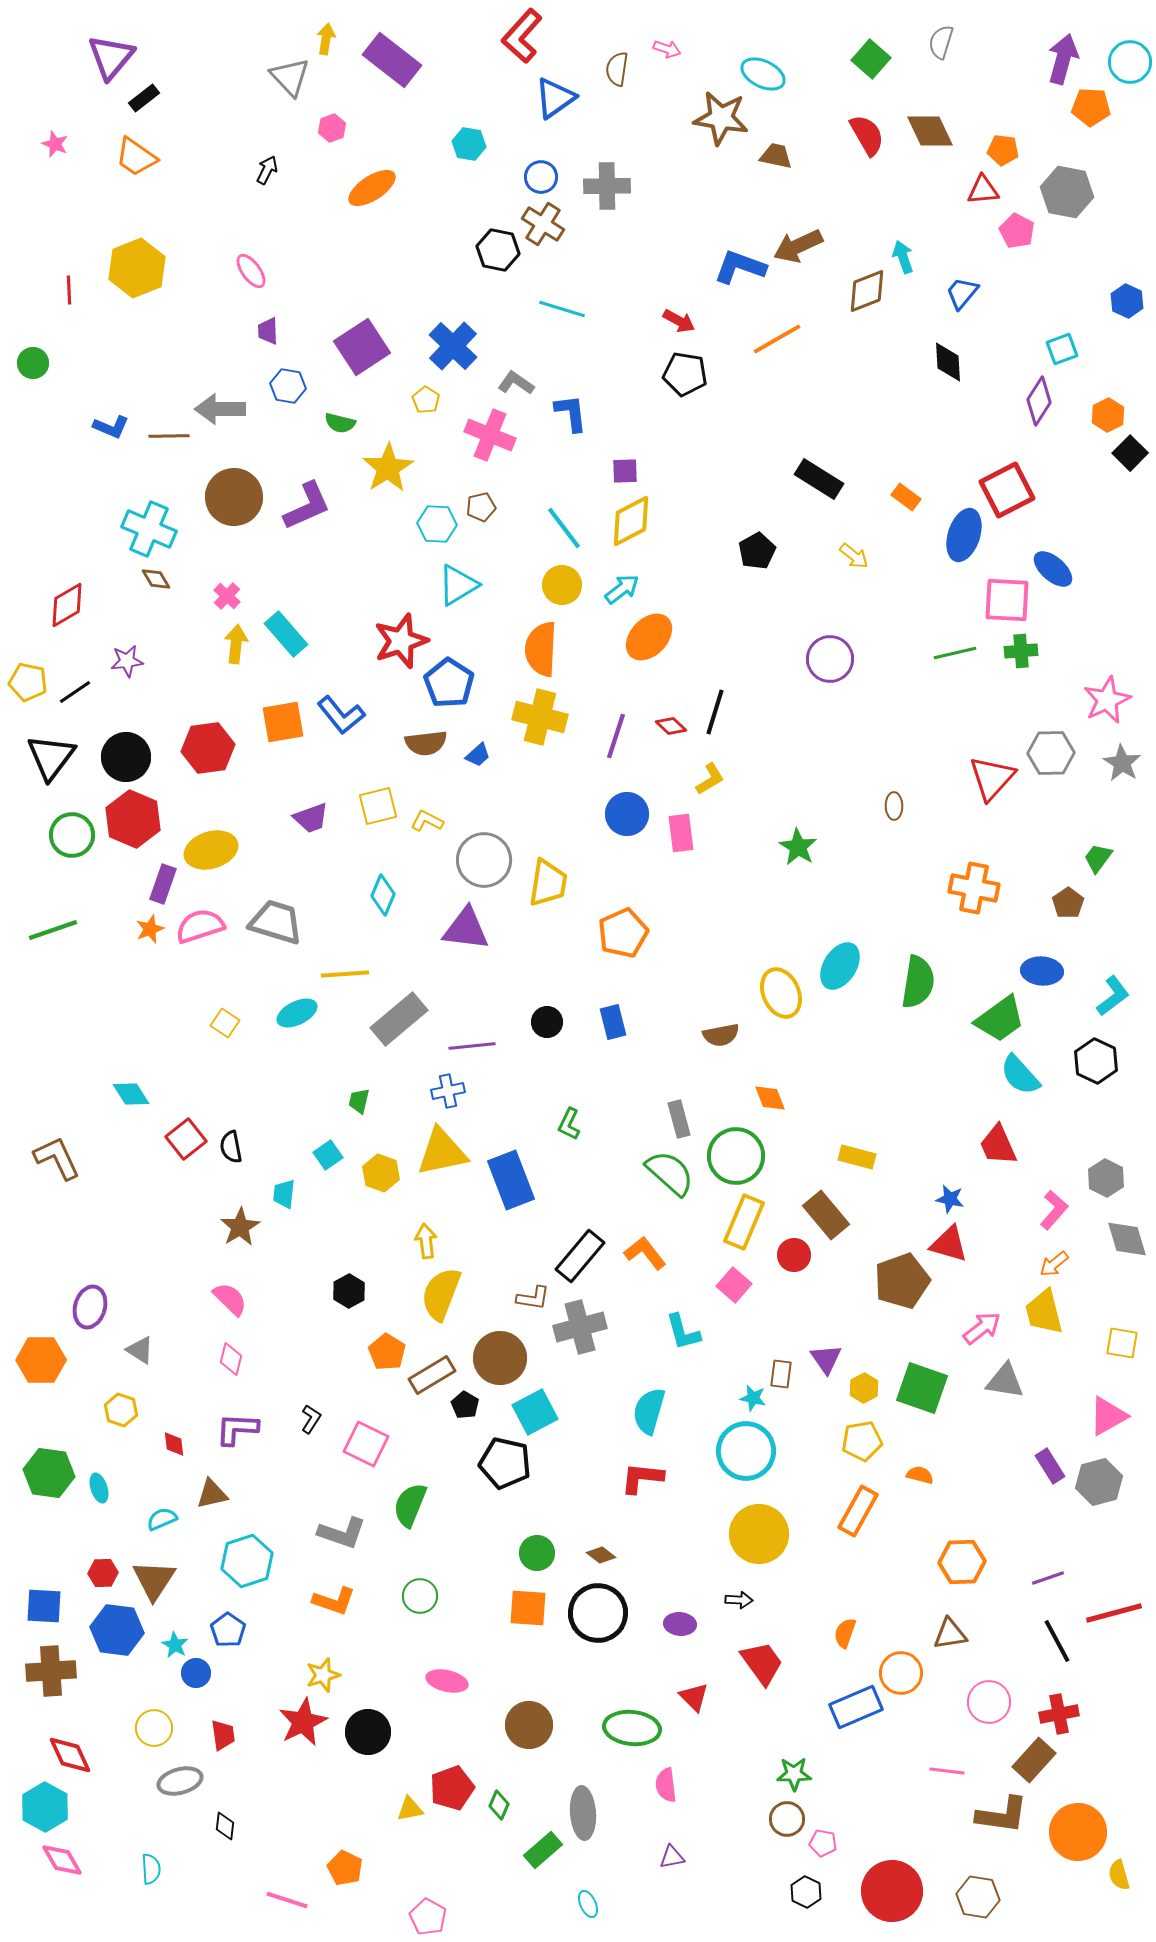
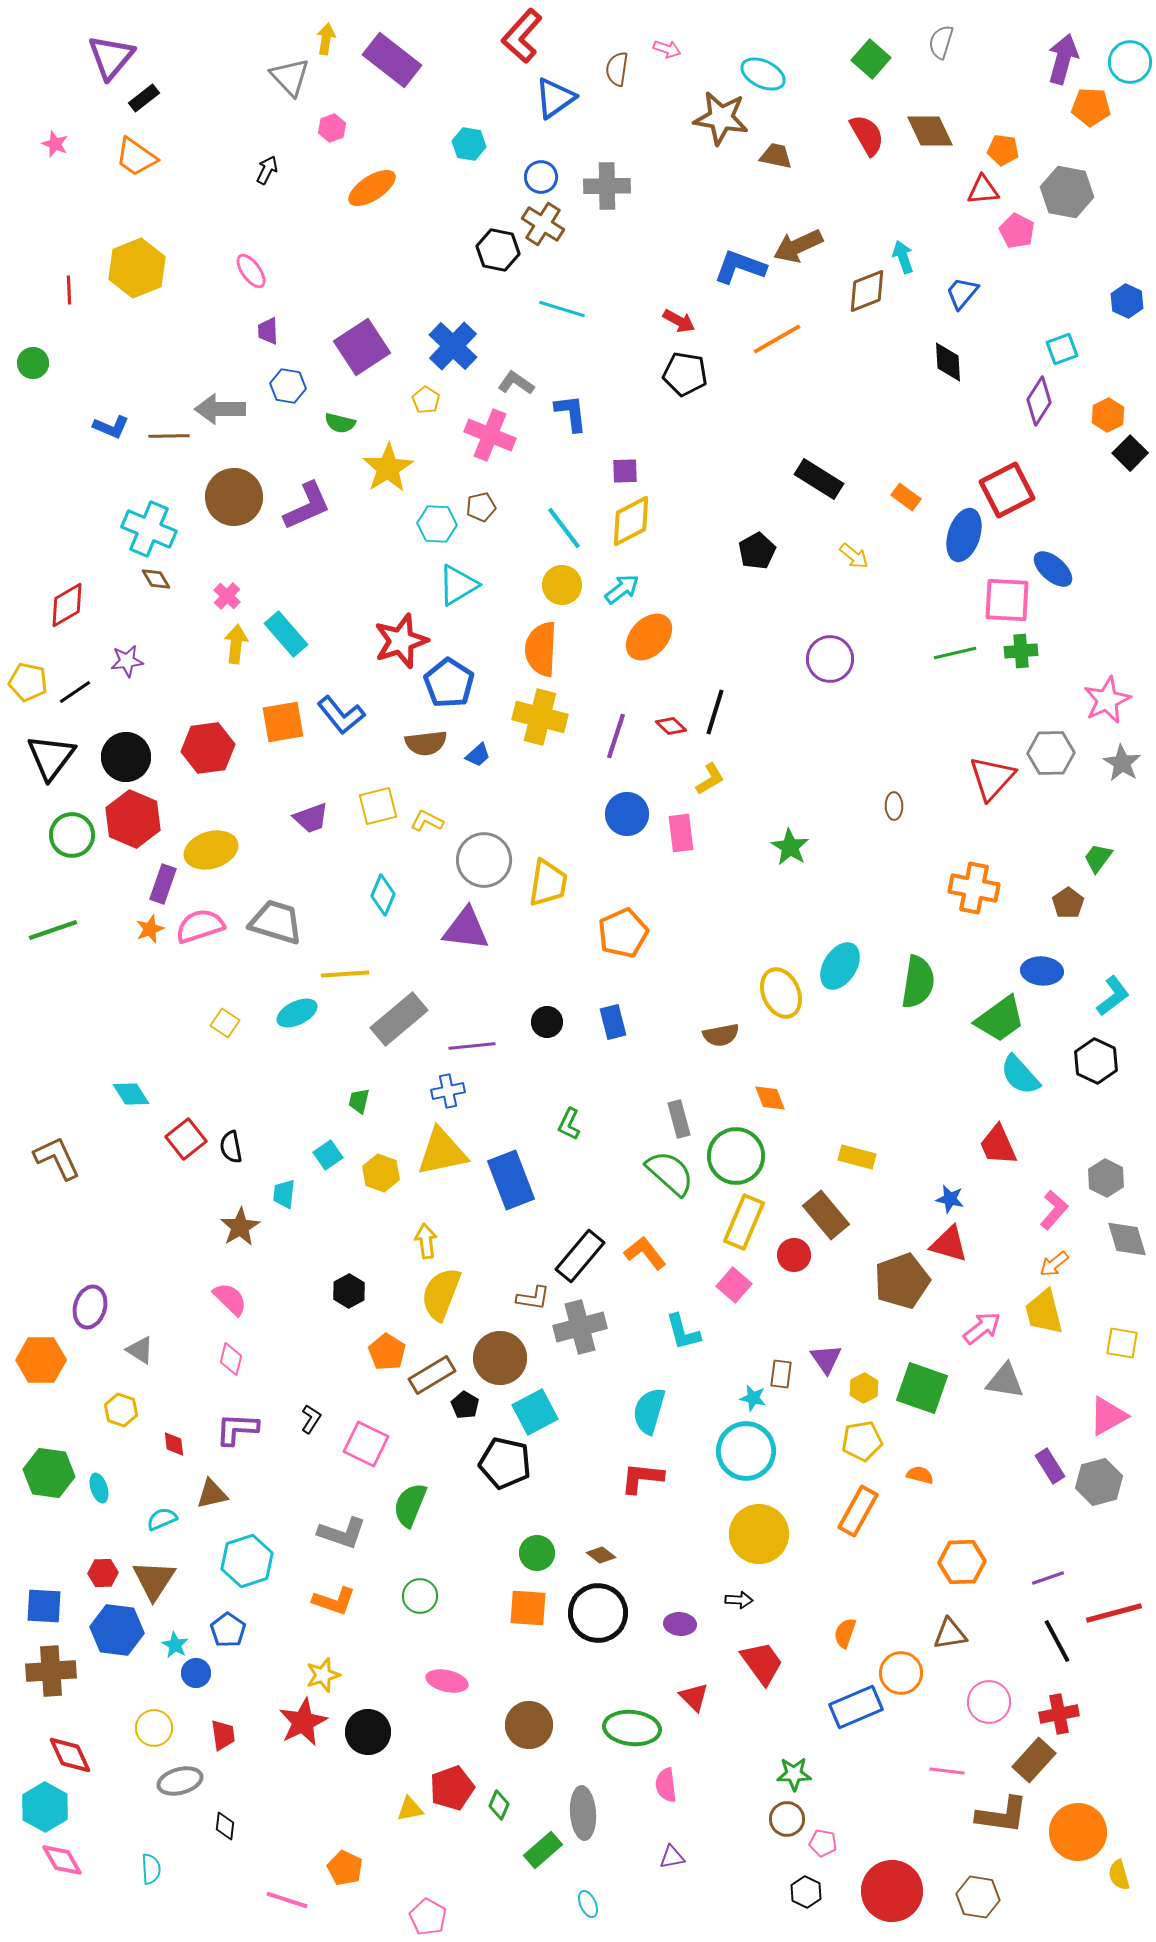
green star at (798, 847): moved 8 px left
